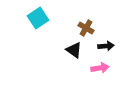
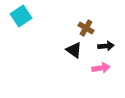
cyan square: moved 17 px left, 2 px up
pink arrow: moved 1 px right
